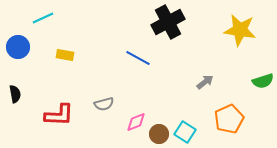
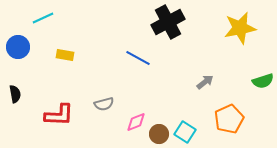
yellow star: moved 2 px up; rotated 20 degrees counterclockwise
